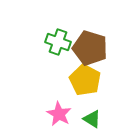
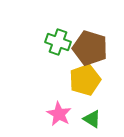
yellow pentagon: rotated 24 degrees clockwise
